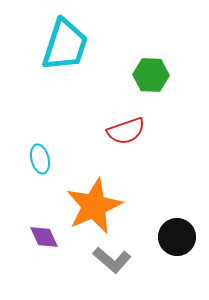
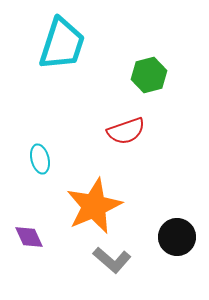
cyan trapezoid: moved 3 px left, 1 px up
green hexagon: moved 2 px left; rotated 16 degrees counterclockwise
purple diamond: moved 15 px left
